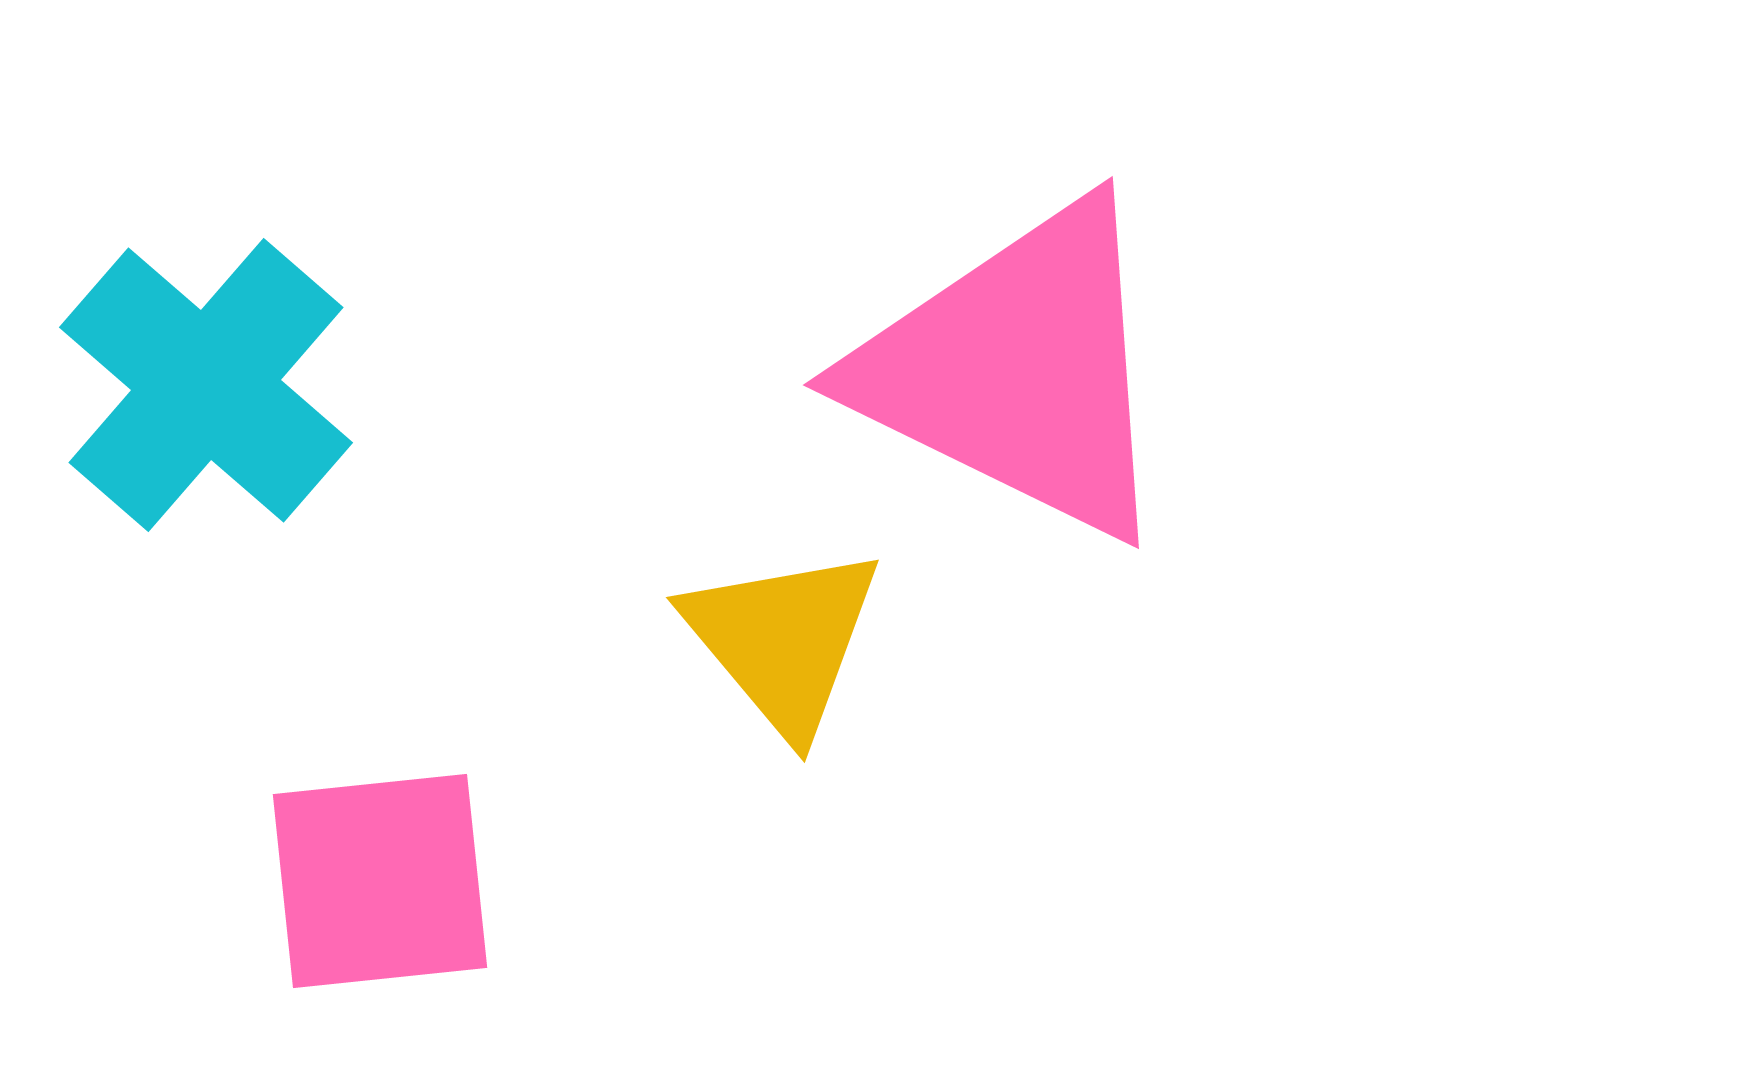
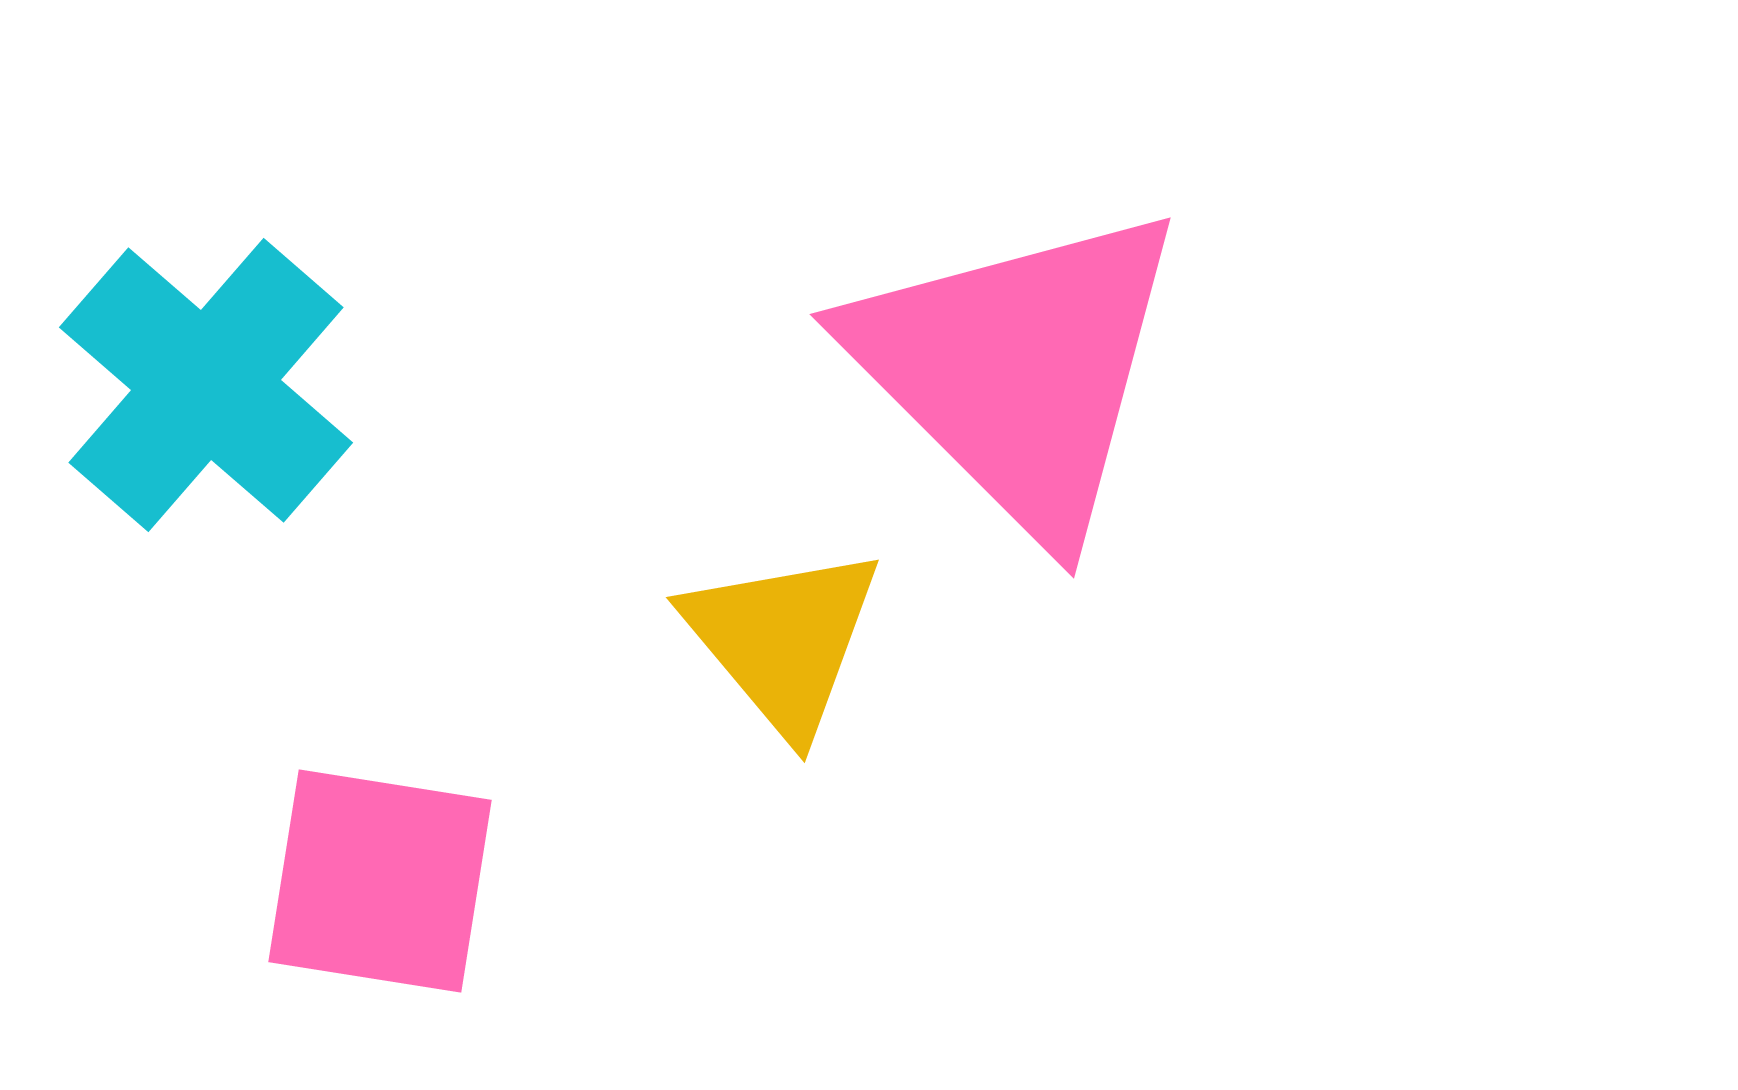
pink triangle: rotated 19 degrees clockwise
pink square: rotated 15 degrees clockwise
